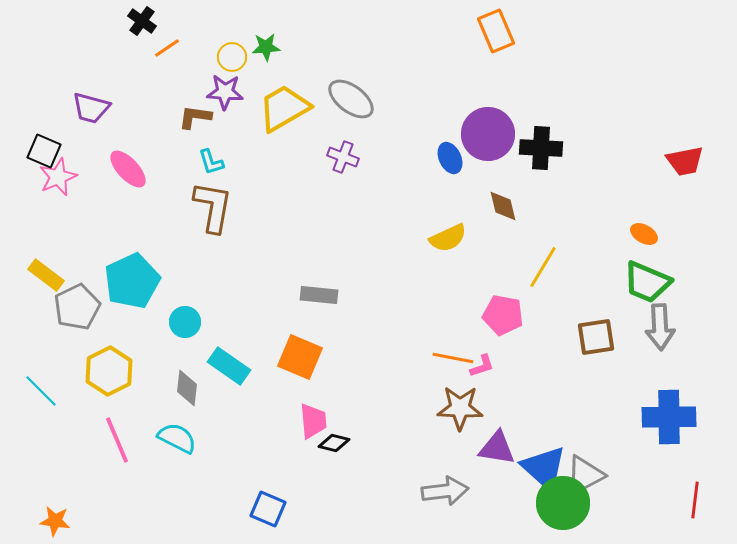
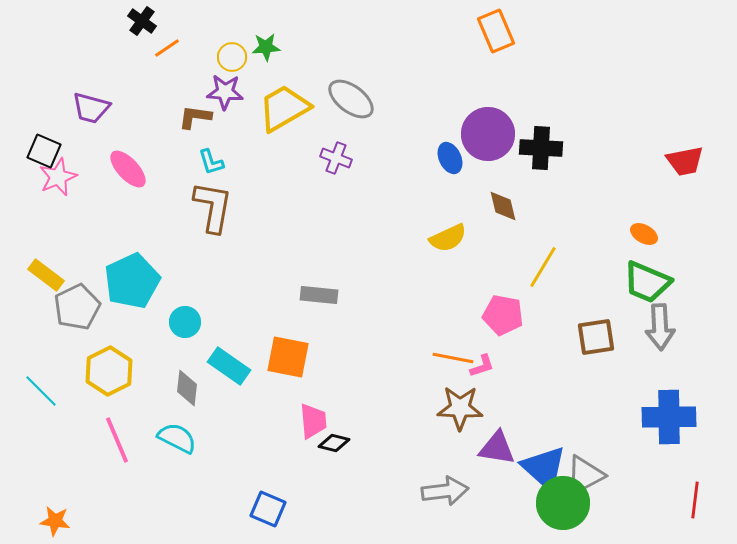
purple cross at (343, 157): moved 7 px left, 1 px down
orange square at (300, 357): moved 12 px left; rotated 12 degrees counterclockwise
